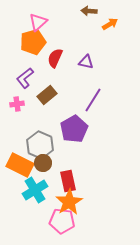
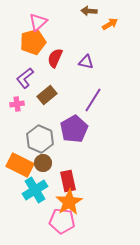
gray hexagon: moved 6 px up
